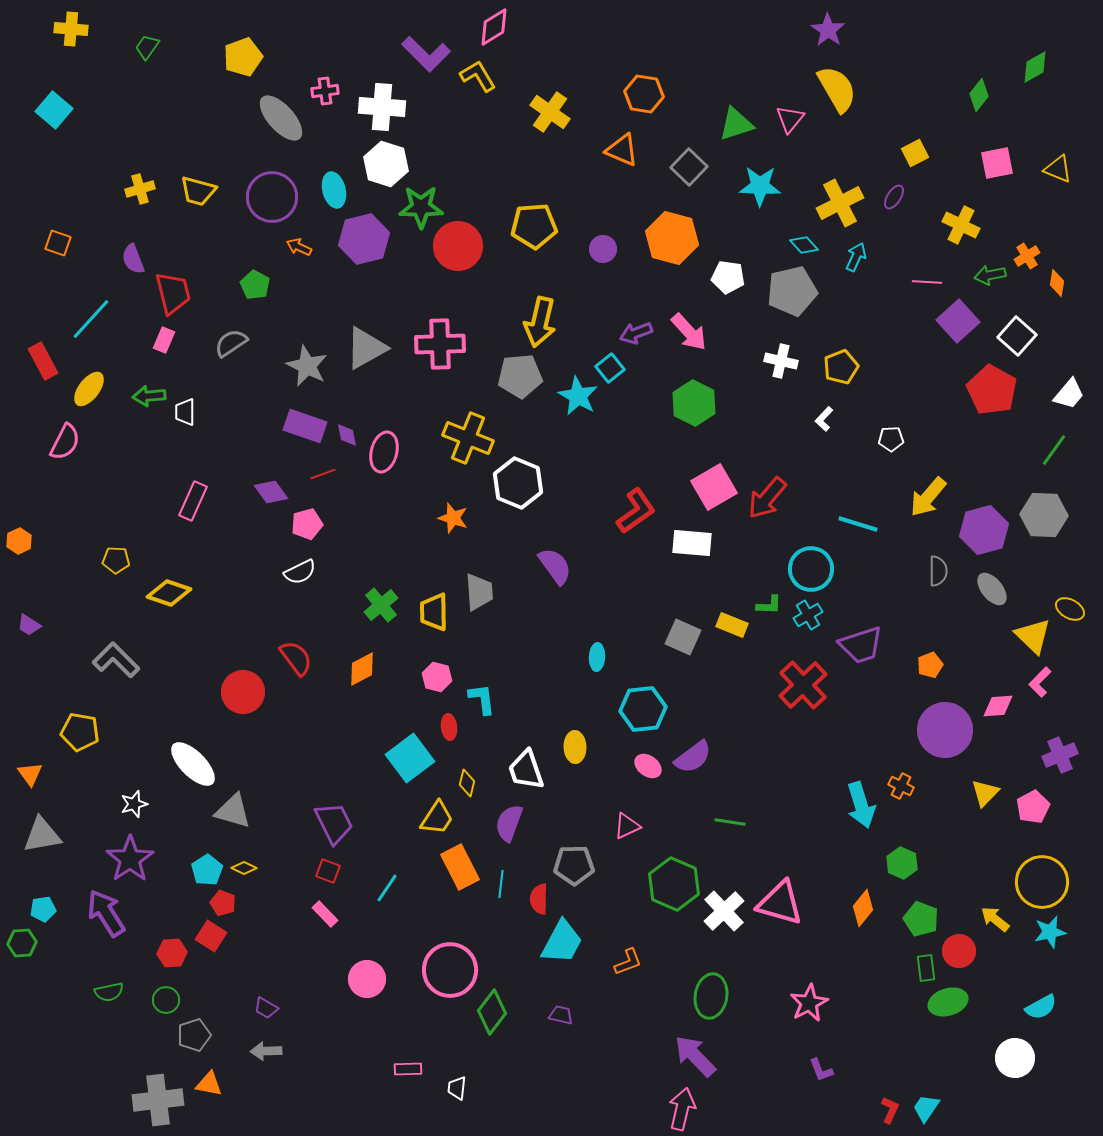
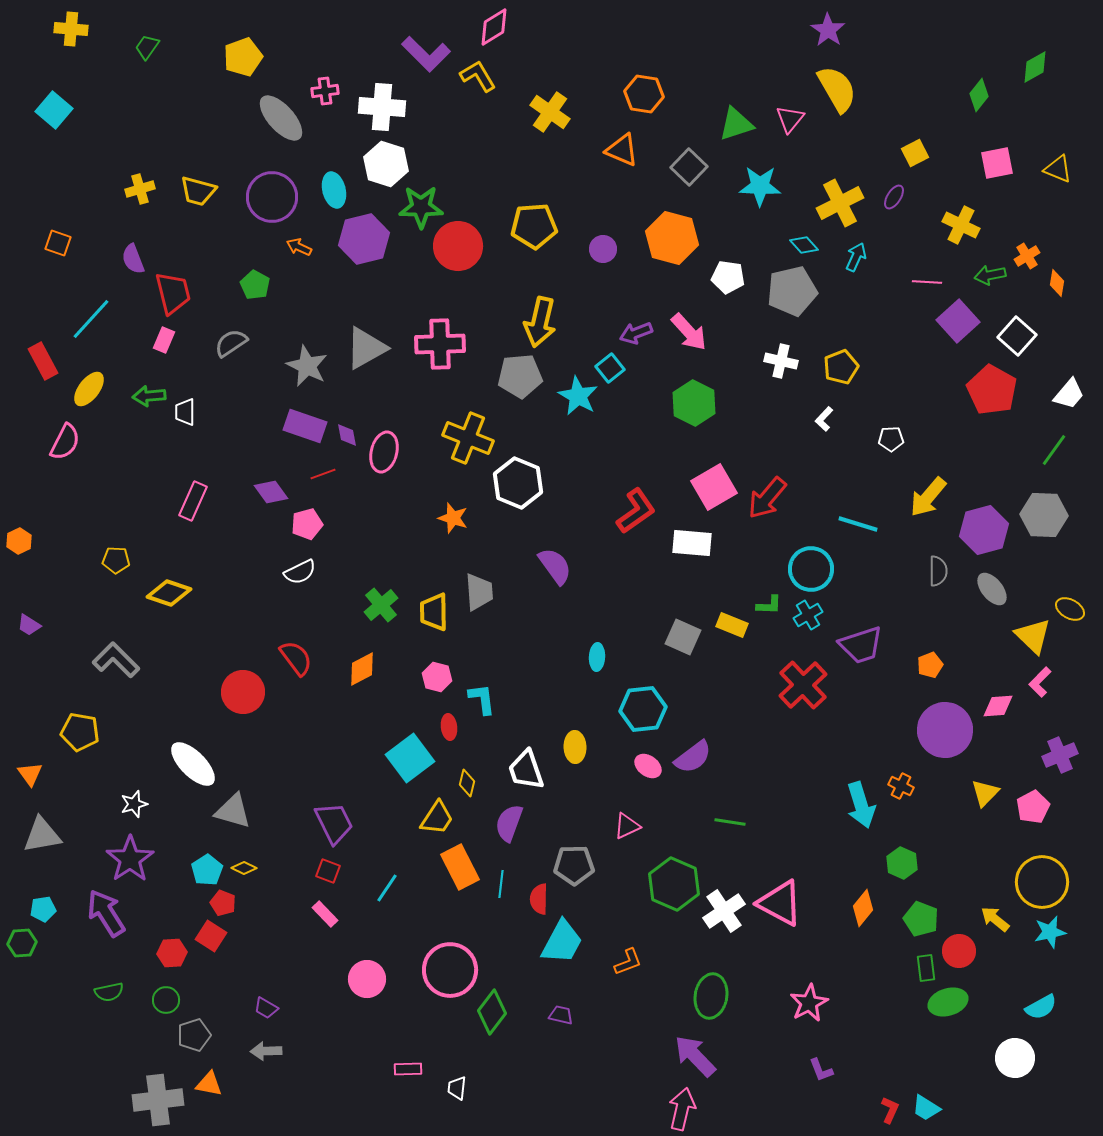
pink triangle at (780, 903): rotated 12 degrees clockwise
white cross at (724, 911): rotated 9 degrees clockwise
cyan trapezoid at (926, 1108): rotated 92 degrees counterclockwise
